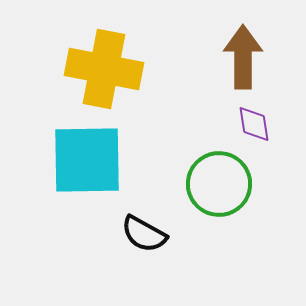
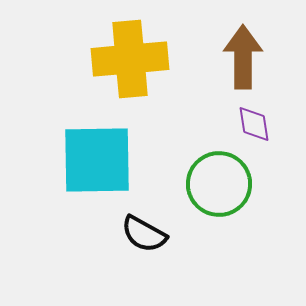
yellow cross: moved 26 px right, 10 px up; rotated 16 degrees counterclockwise
cyan square: moved 10 px right
